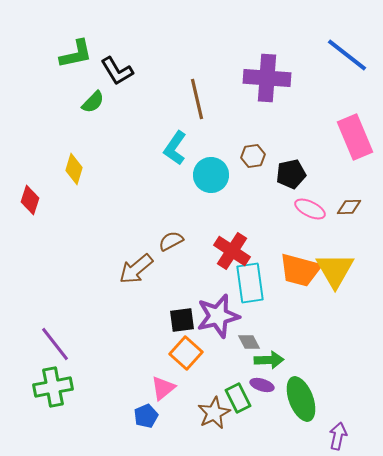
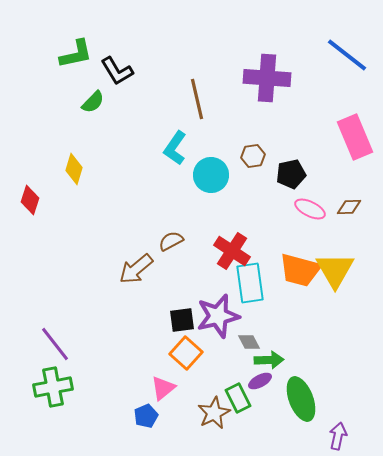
purple ellipse: moved 2 px left, 4 px up; rotated 45 degrees counterclockwise
